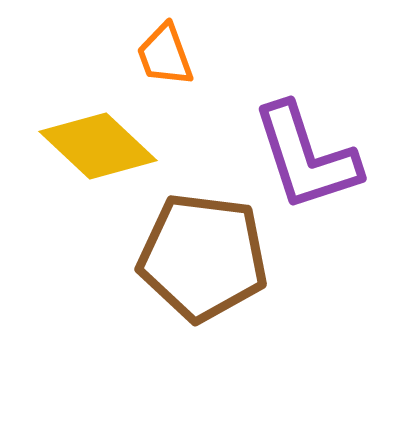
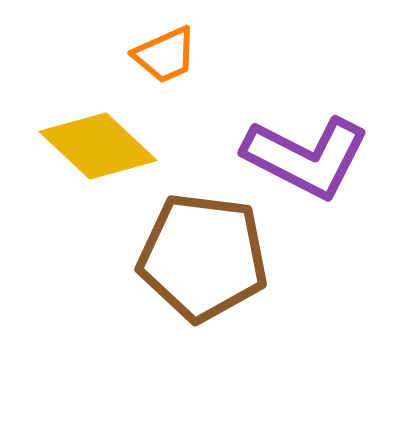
orange trapezoid: rotated 94 degrees counterclockwise
purple L-shape: rotated 45 degrees counterclockwise
